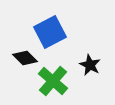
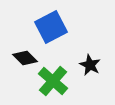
blue square: moved 1 px right, 5 px up
